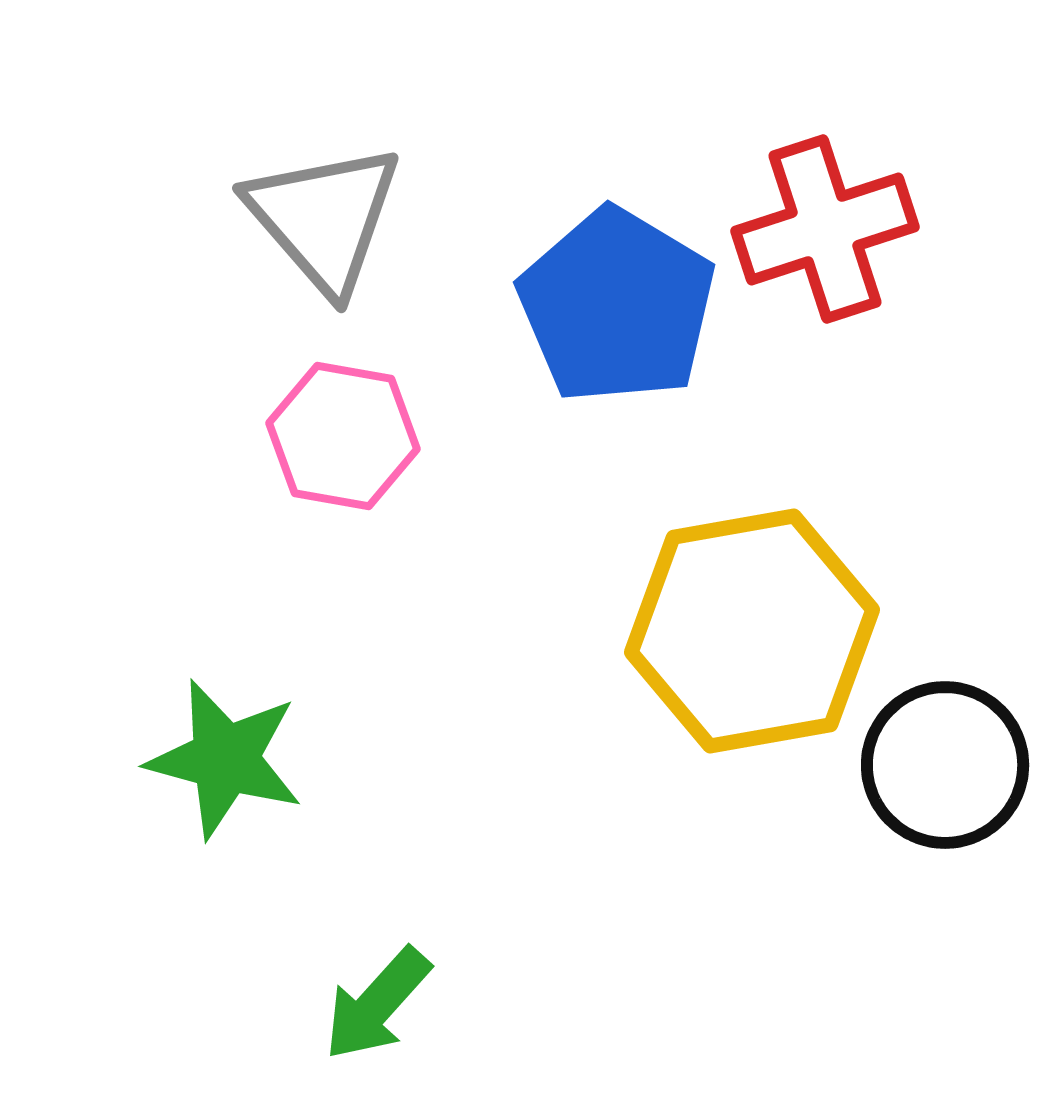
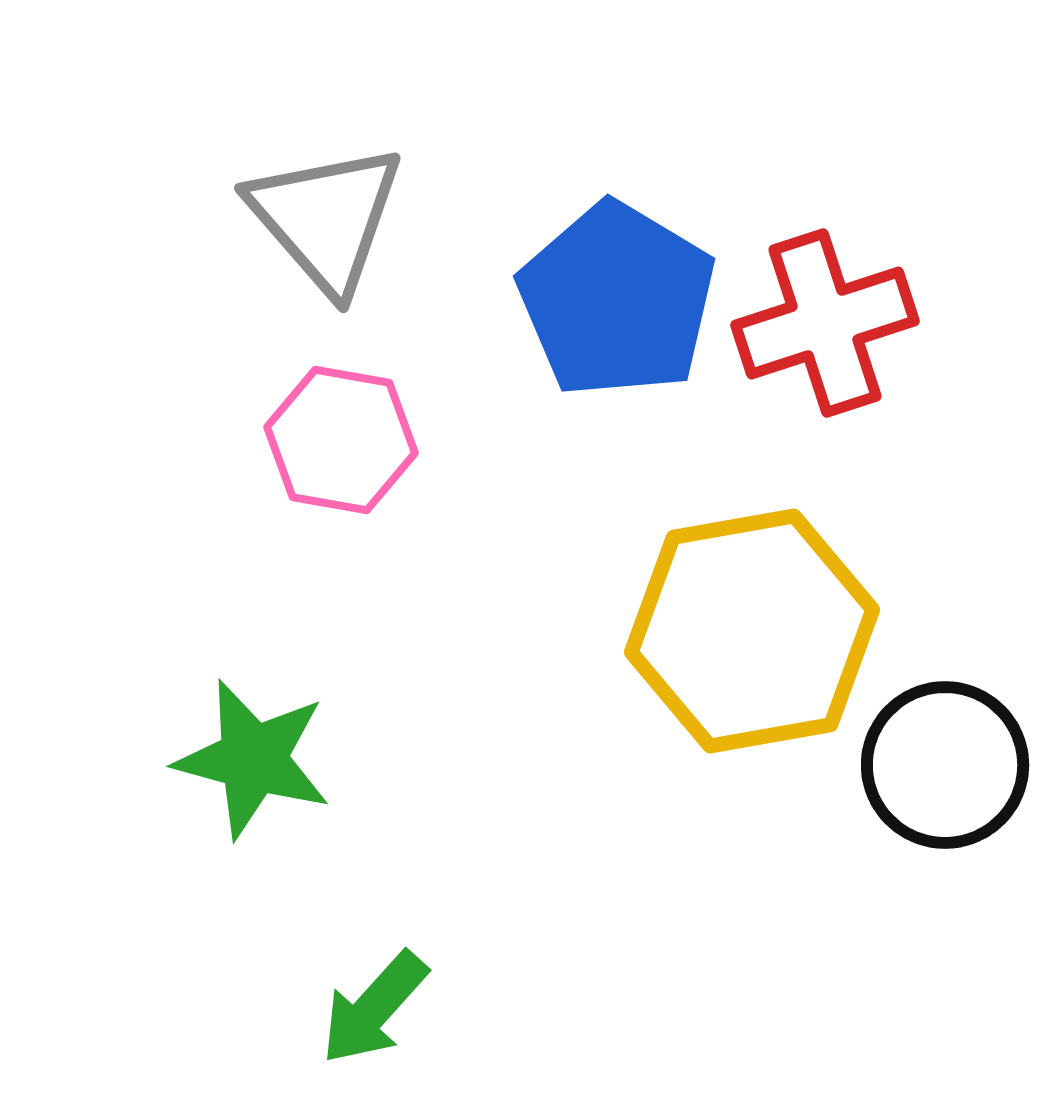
gray triangle: moved 2 px right
red cross: moved 94 px down
blue pentagon: moved 6 px up
pink hexagon: moved 2 px left, 4 px down
green star: moved 28 px right
green arrow: moved 3 px left, 4 px down
